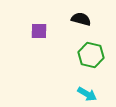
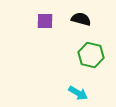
purple square: moved 6 px right, 10 px up
cyan arrow: moved 9 px left, 1 px up
